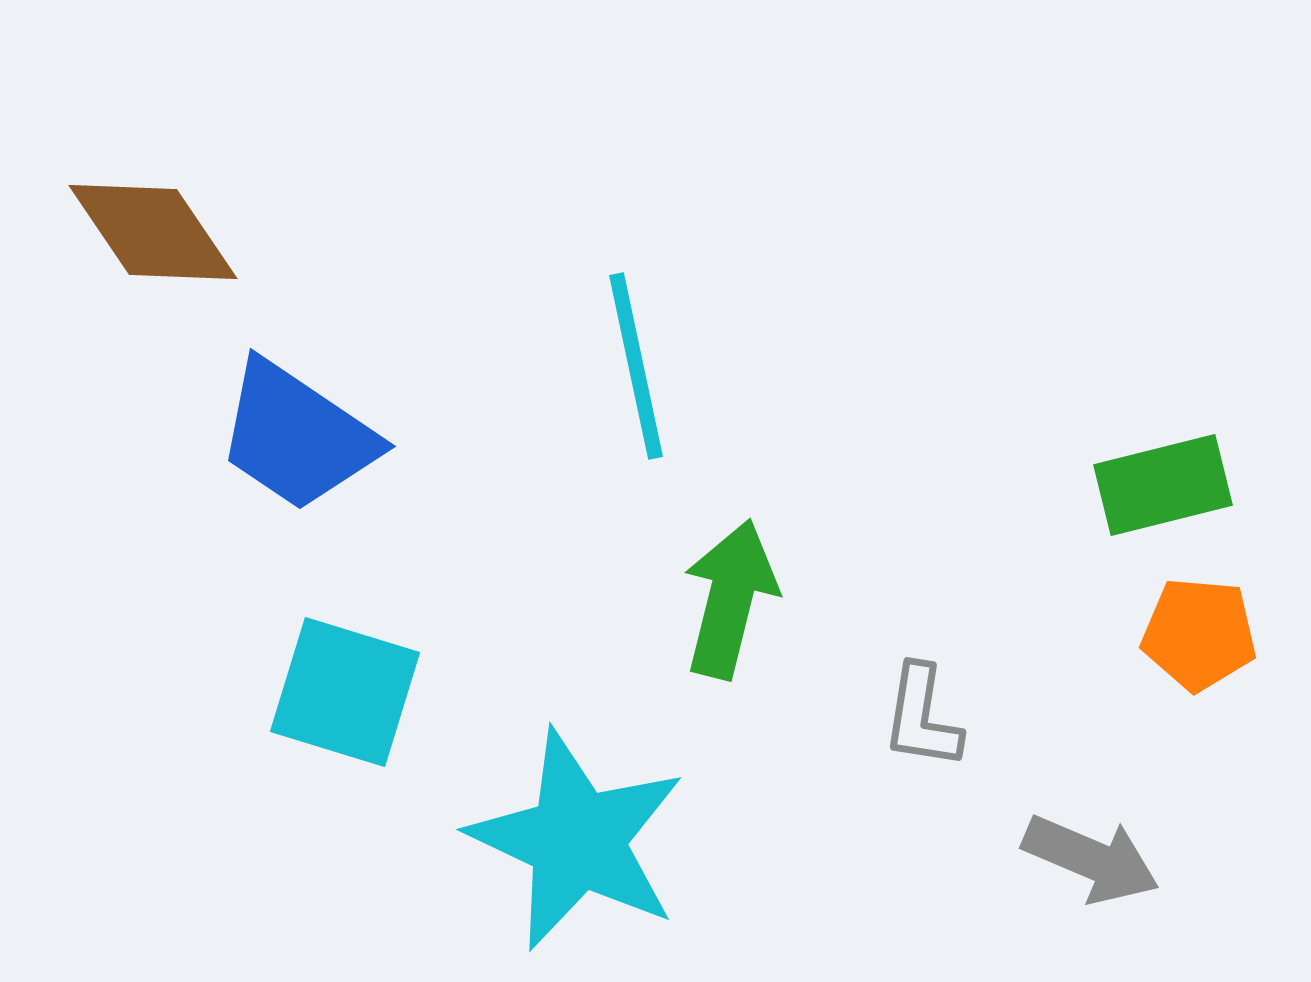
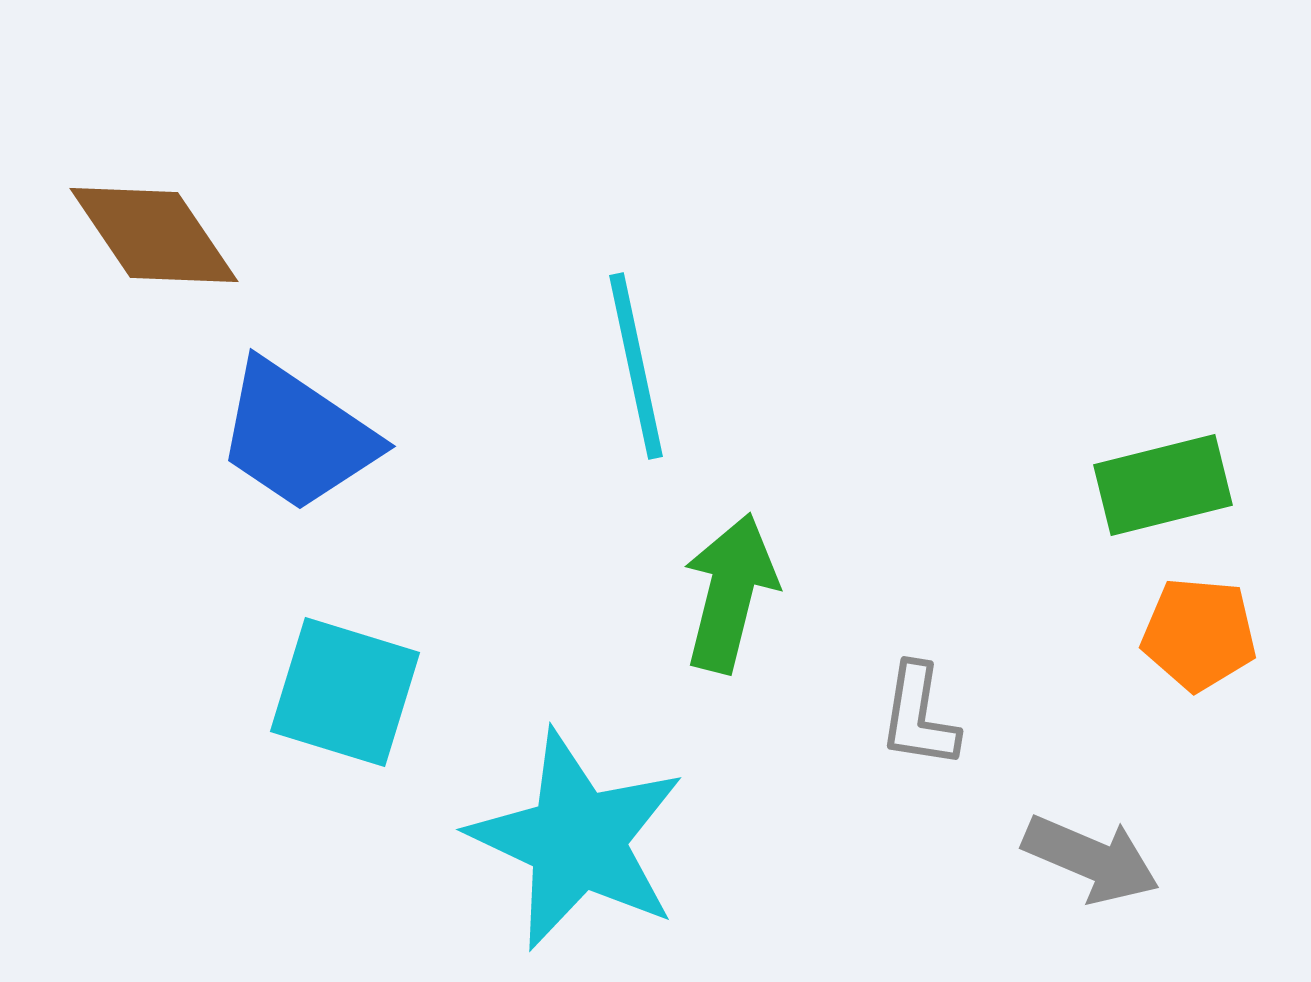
brown diamond: moved 1 px right, 3 px down
green arrow: moved 6 px up
gray L-shape: moved 3 px left, 1 px up
